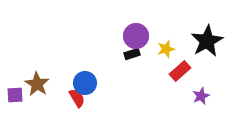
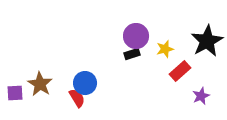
yellow star: moved 1 px left
brown star: moved 3 px right
purple square: moved 2 px up
